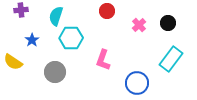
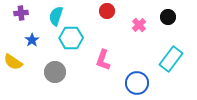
purple cross: moved 3 px down
black circle: moved 6 px up
